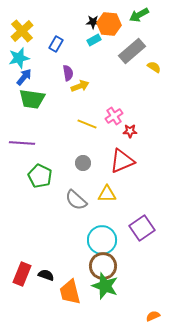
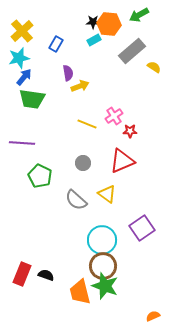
yellow triangle: rotated 36 degrees clockwise
orange trapezoid: moved 10 px right
